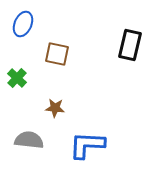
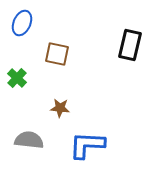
blue ellipse: moved 1 px left, 1 px up
brown star: moved 5 px right
